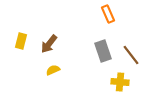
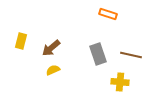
orange rectangle: rotated 48 degrees counterclockwise
brown arrow: moved 2 px right, 4 px down; rotated 12 degrees clockwise
gray rectangle: moved 5 px left, 3 px down
brown line: rotated 40 degrees counterclockwise
